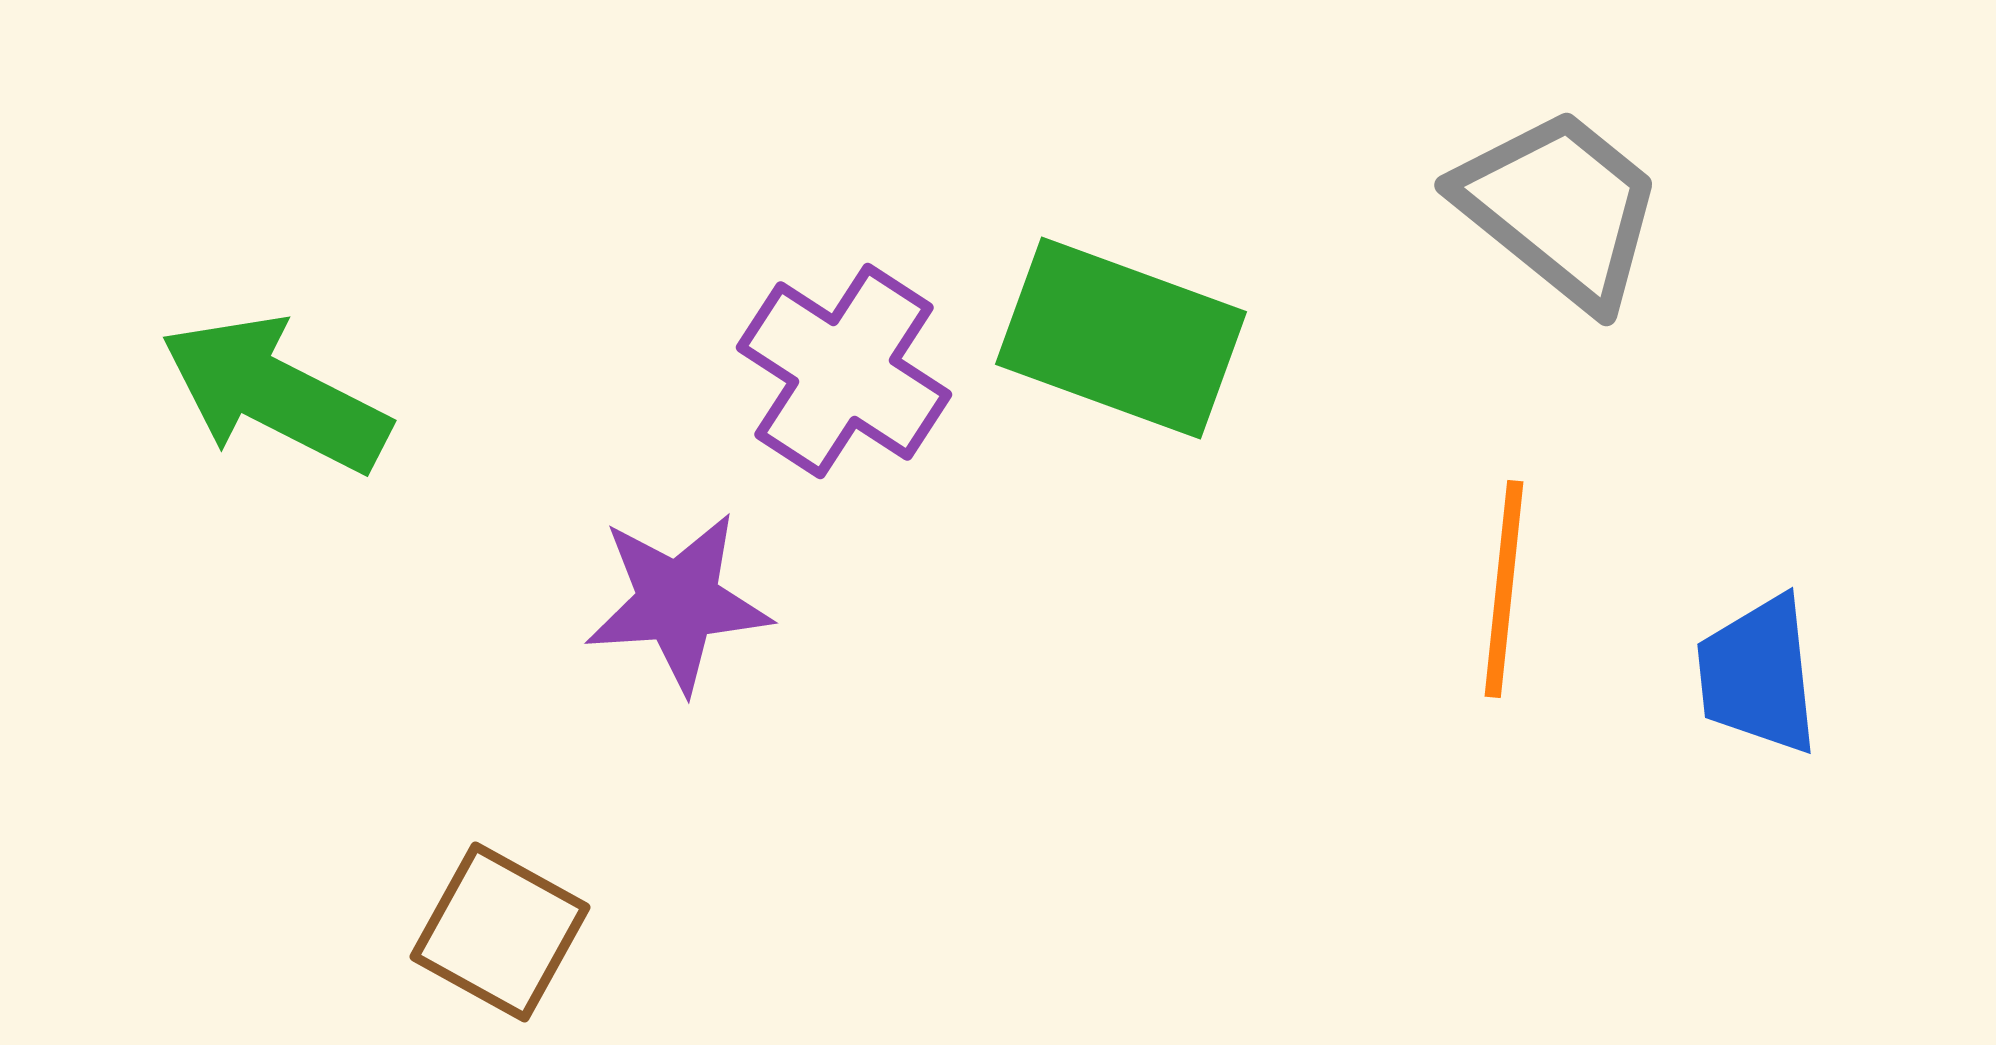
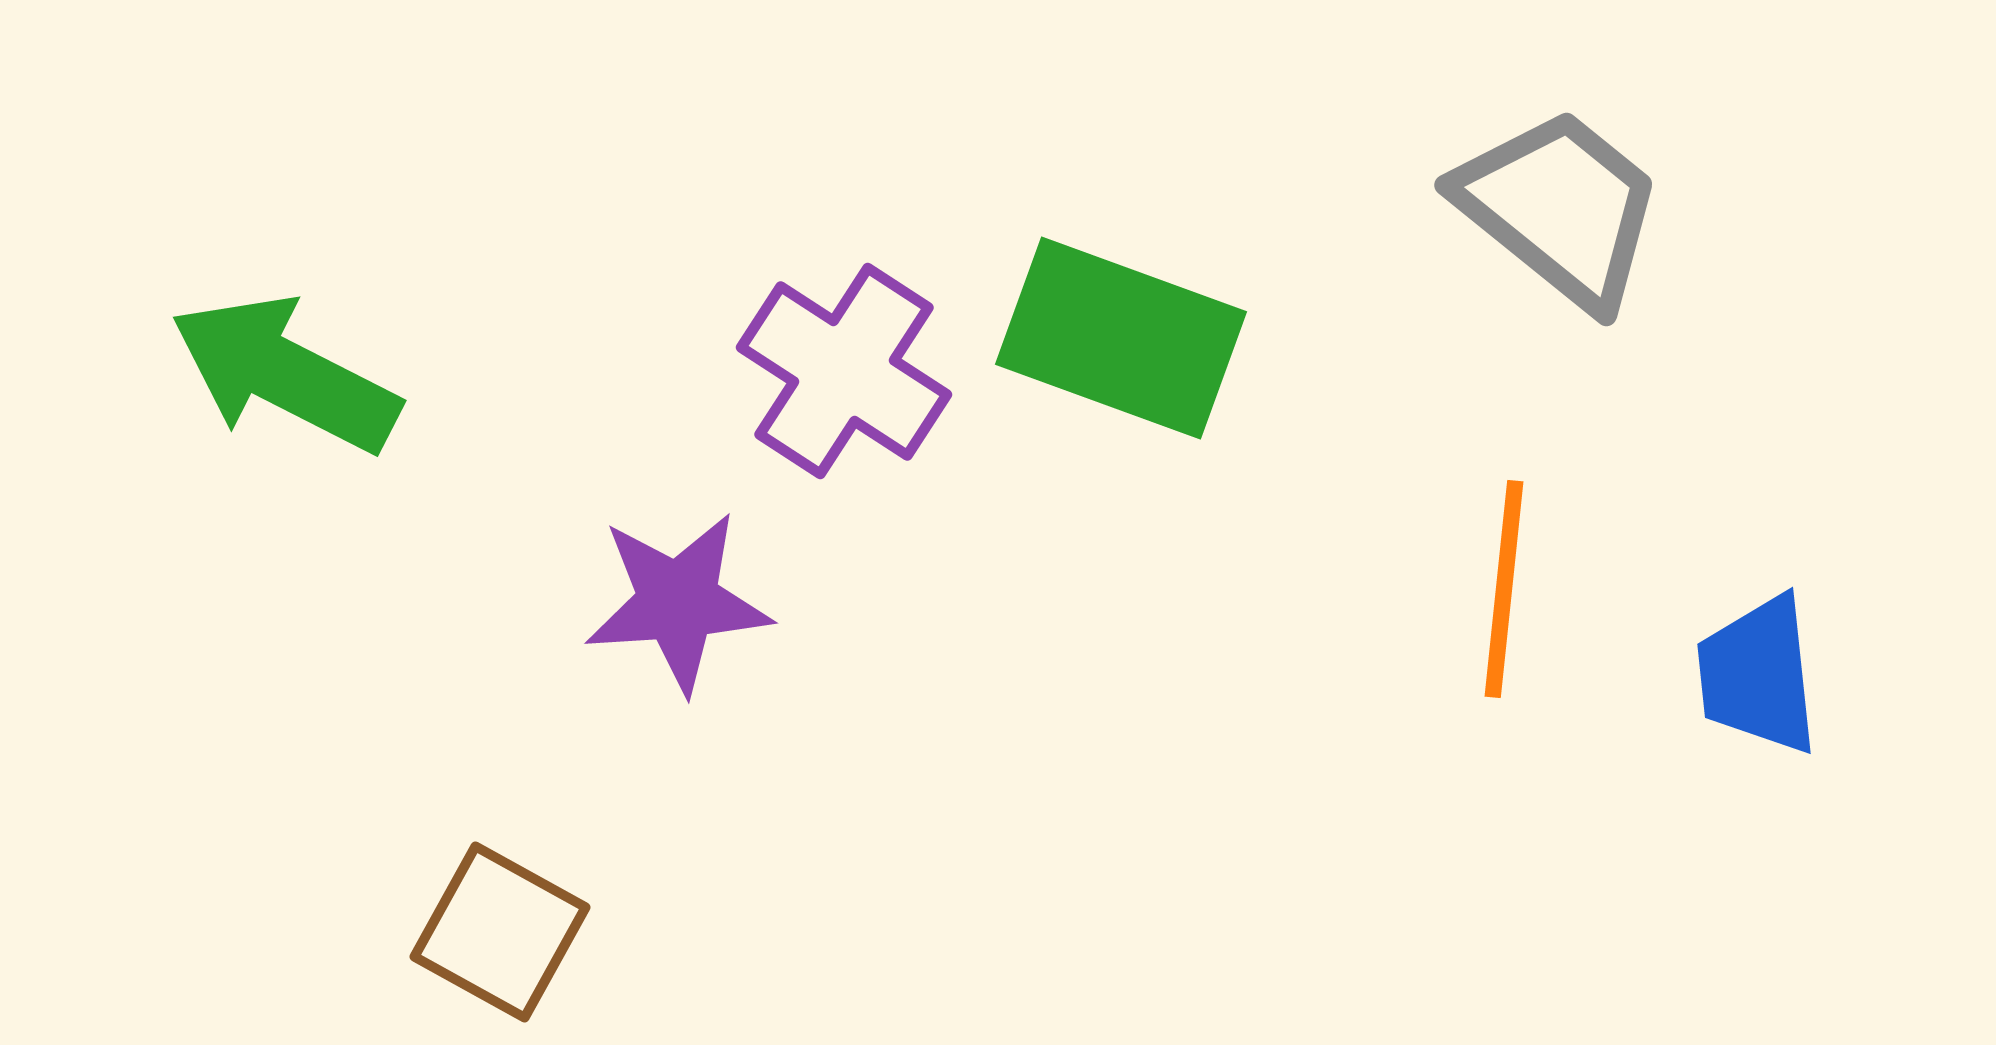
green arrow: moved 10 px right, 20 px up
